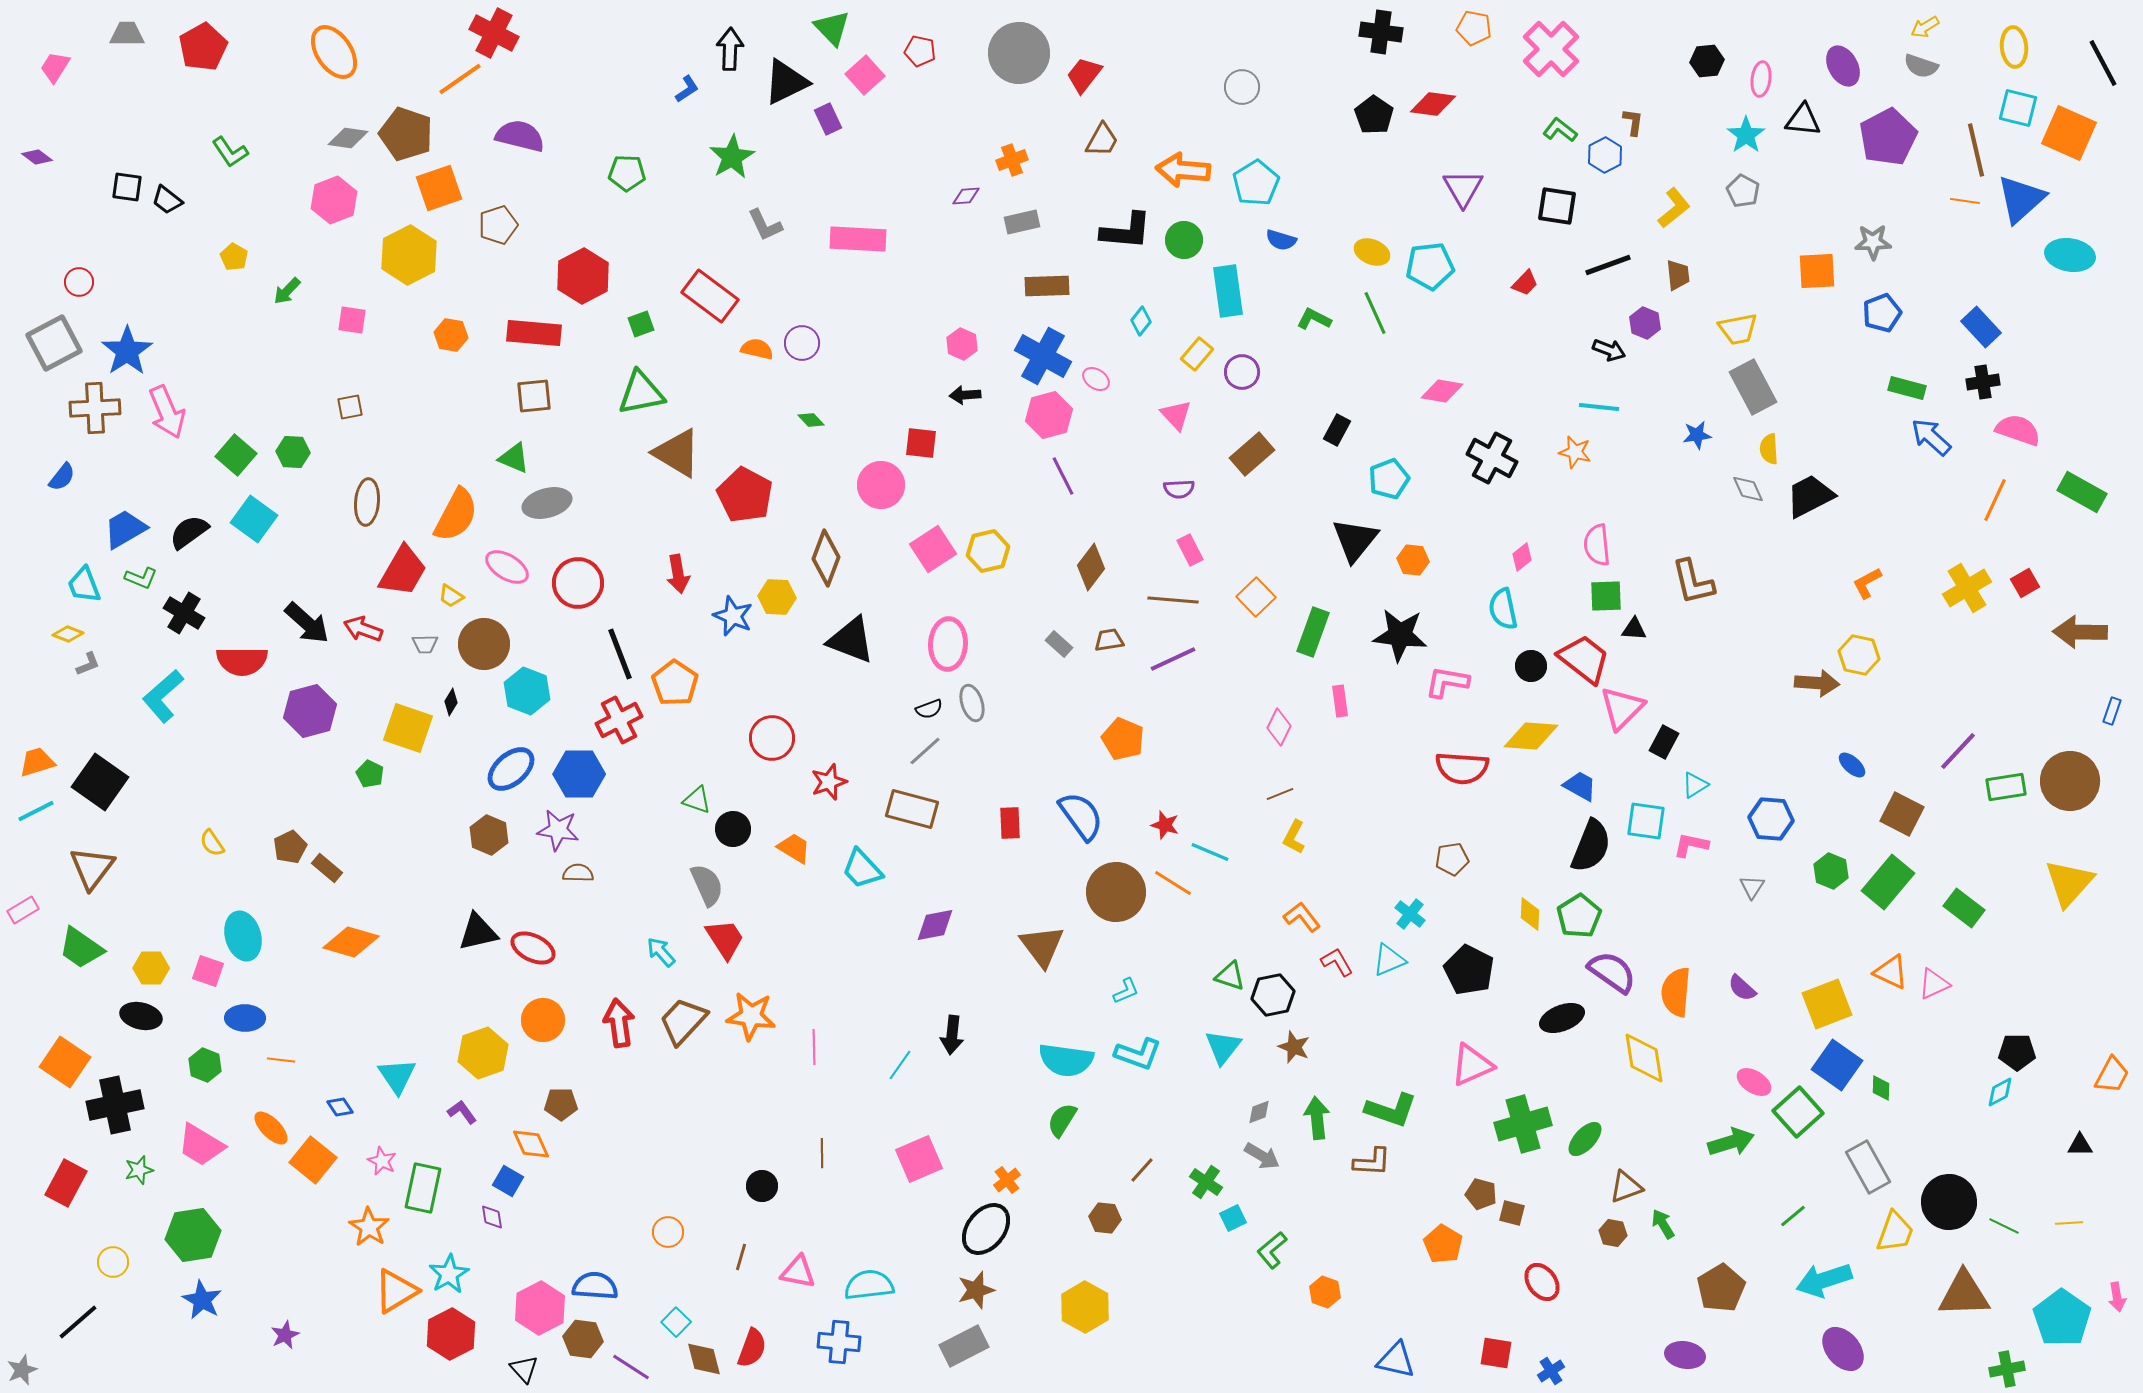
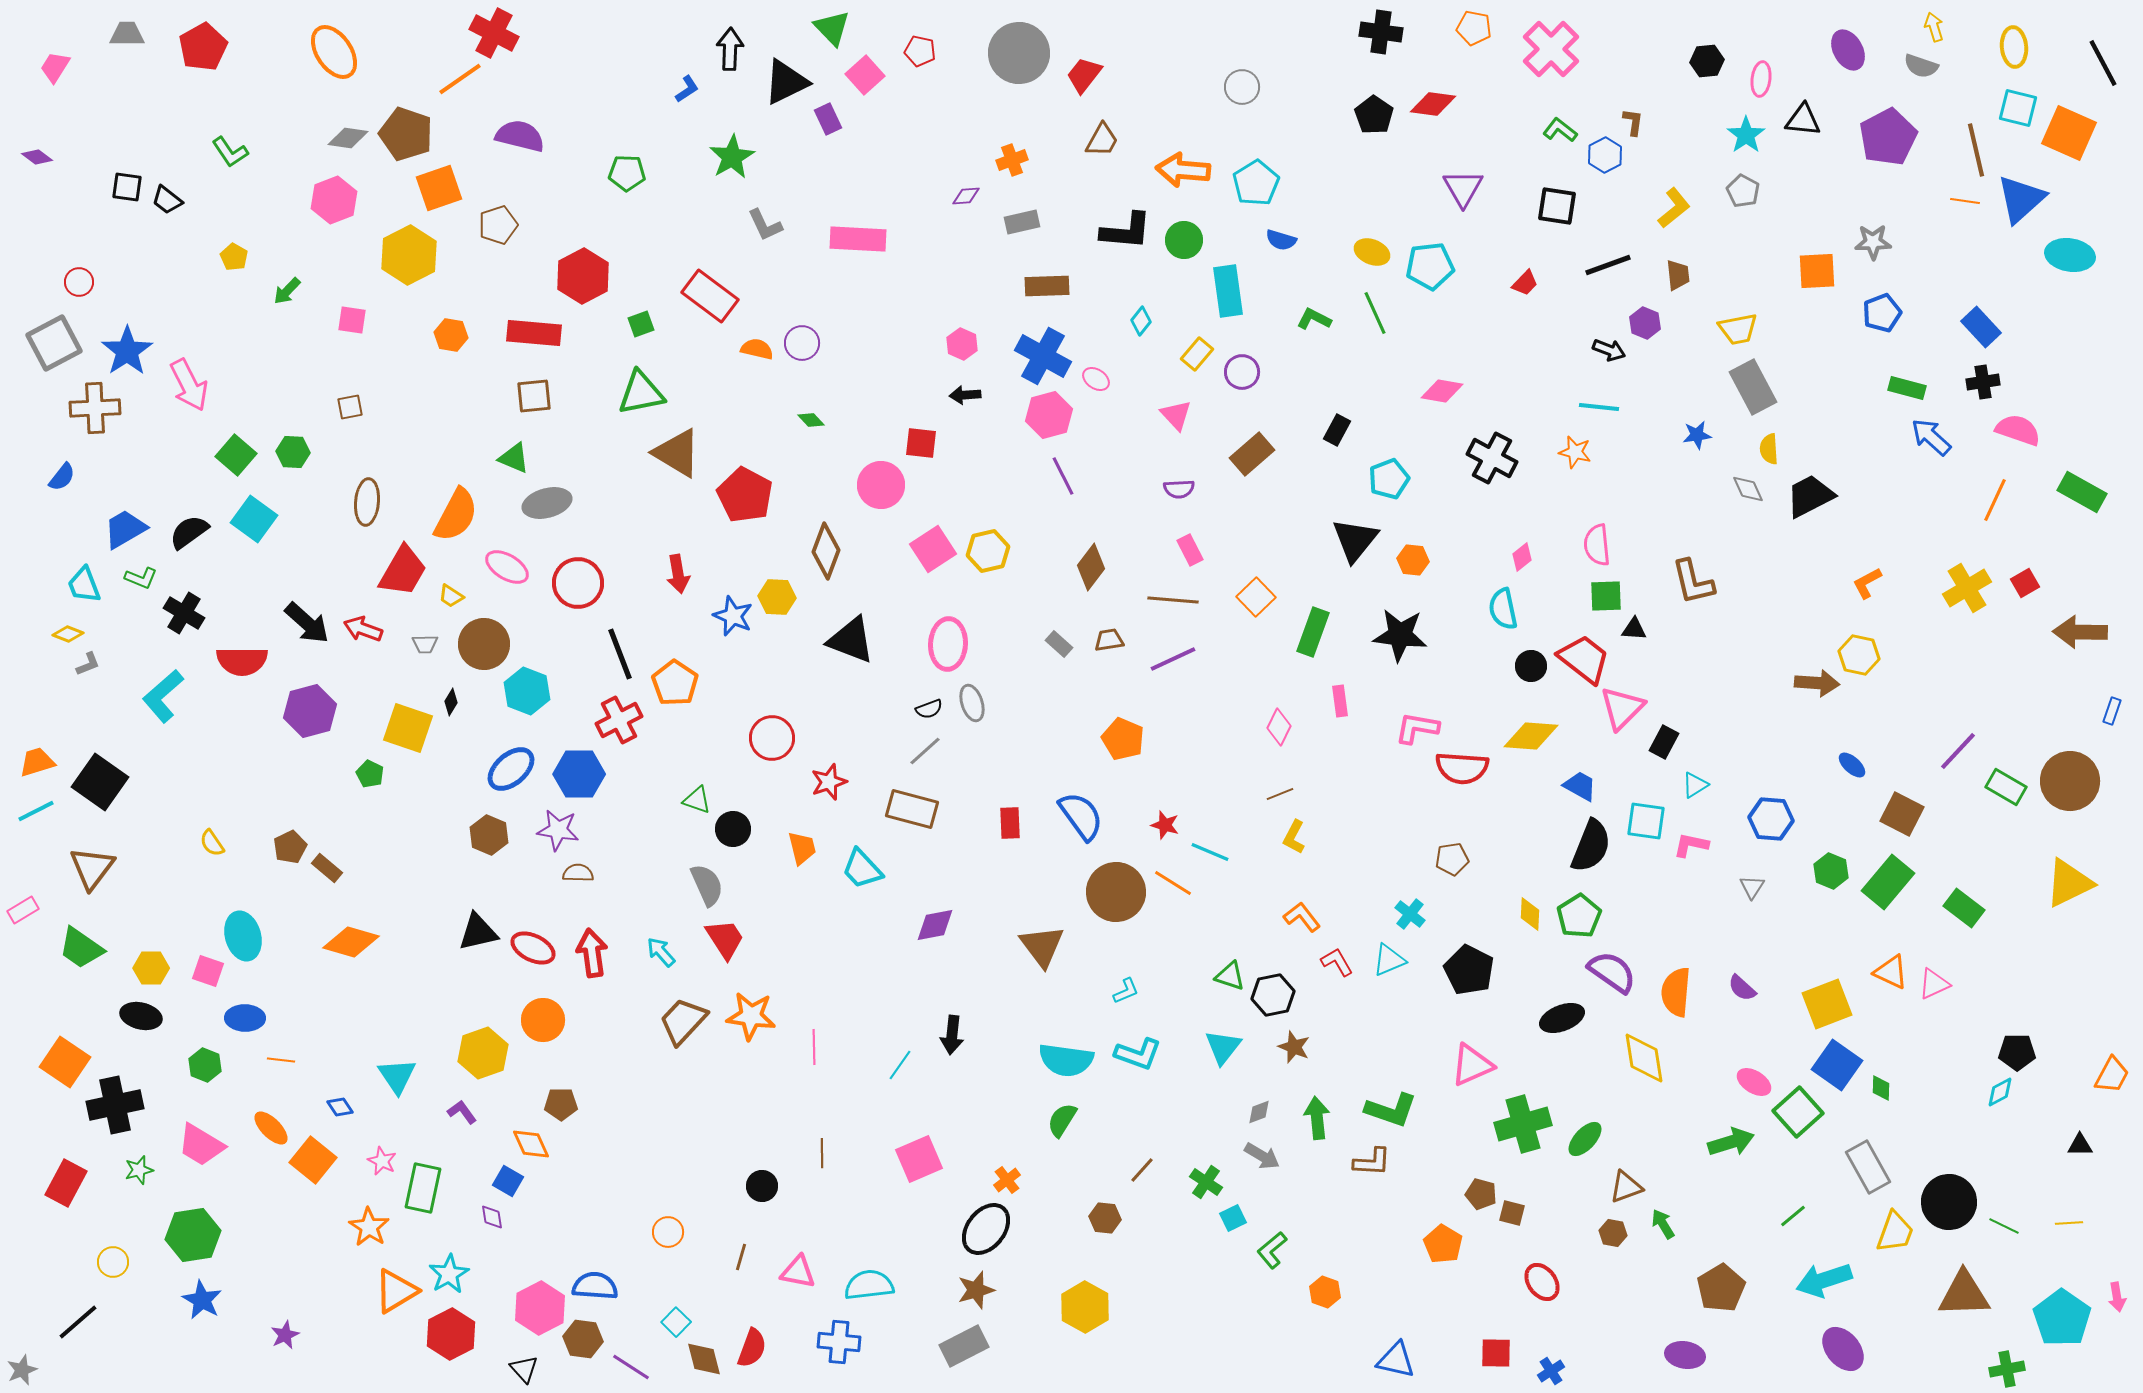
yellow arrow at (1925, 27): moved 9 px right; rotated 104 degrees clockwise
purple ellipse at (1843, 66): moved 5 px right, 16 px up
pink arrow at (167, 412): moved 22 px right, 27 px up; rotated 4 degrees counterclockwise
brown diamond at (826, 558): moved 7 px up
pink L-shape at (1447, 682): moved 30 px left, 46 px down
green rectangle at (2006, 787): rotated 39 degrees clockwise
orange trapezoid at (794, 848): moved 8 px right; rotated 45 degrees clockwise
yellow triangle at (2069, 883): rotated 22 degrees clockwise
red arrow at (619, 1023): moved 27 px left, 70 px up
red square at (1496, 1353): rotated 8 degrees counterclockwise
